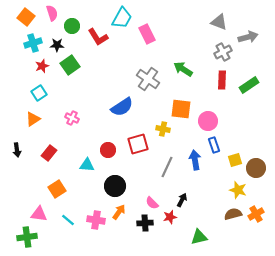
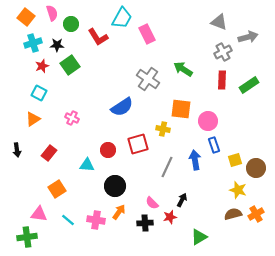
green circle at (72, 26): moved 1 px left, 2 px up
cyan square at (39, 93): rotated 28 degrees counterclockwise
green triangle at (199, 237): rotated 18 degrees counterclockwise
